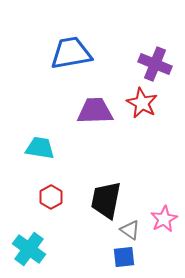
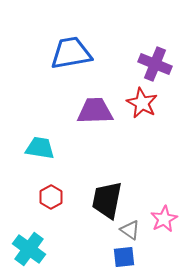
black trapezoid: moved 1 px right
